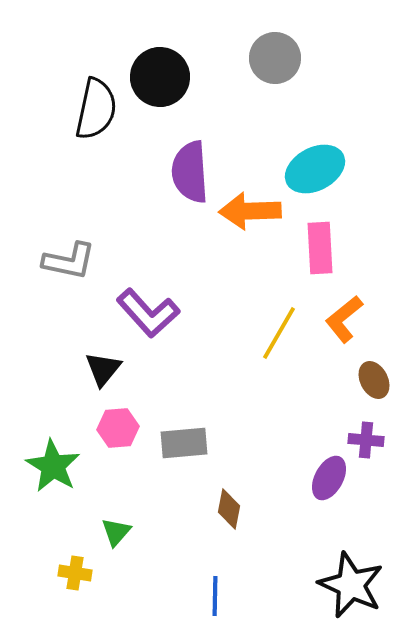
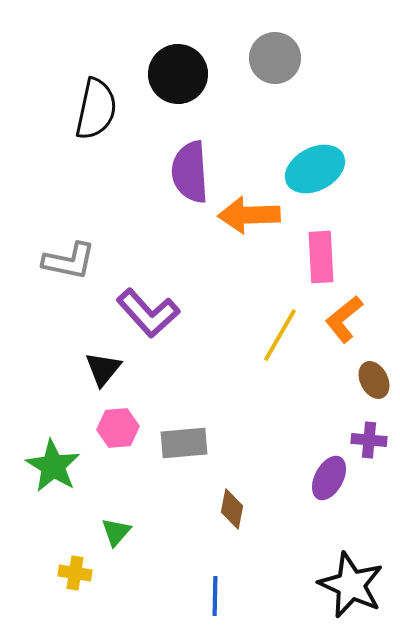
black circle: moved 18 px right, 3 px up
orange arrow: moved 1 px left, 4 px down
pink rectangle: moved 1 px right, 9 px down
yellow line: moved 1 px right, 2 px down
purple cross: moved 3 px right
brown diamond: moved 3 px right
